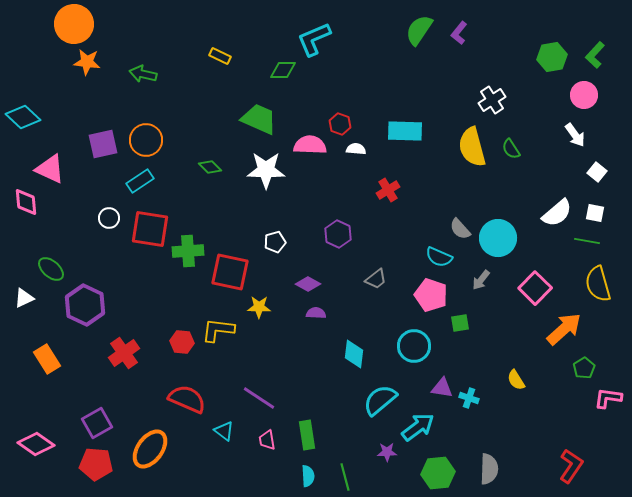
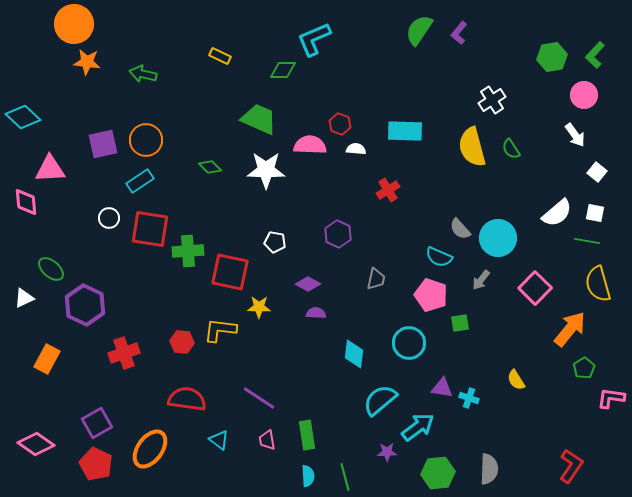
pink triangle at (50, 169): rotated 28 degrees counterclockwise
white pentagon at (275, 242): rotated 25 degrees clockwise
gray trapezoid at (376, 279): rotated 40 degrees counterclockwise
orange arrow at (564, 329): moved 6 px right; rotated 9 degrees counterclockwise
yellow L-shape at (218, 330): moved 2 px right
cyan circle at (414, 346): moved 5 px left, 3 px up
red cross at (124, 353): rotated 16 degrees clockwise
orange rectangle at (47, 359): rotated 60 degrees clockwise
pink L-shape at (608, 398): moved 3 px right
red semicircle at (187, 399): rotated 15 degrees counterclockwise
cyan triangle at (224, 431): moved 5 px left, 9 px down
red pentagon at (96, 464): rotated 20 degrees clockwise
